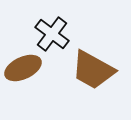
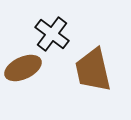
brown trapezoid: rotated 48 degrees clockwise
